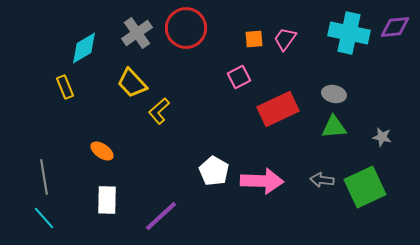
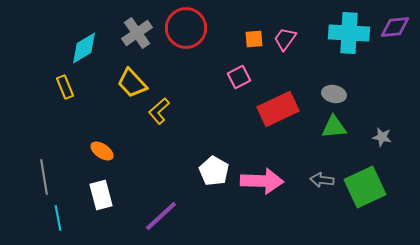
cyan cross: rotated 9 degrees counterclockwise
white rectangle: moved 6 px left, 5 px up; rotated 16 degrees counterclockwise
cyan line: moved 14 px right; rotated 30 degrees clockwise
